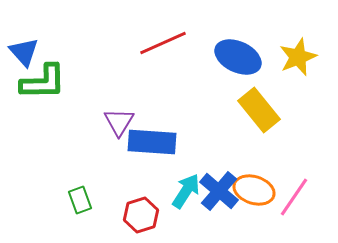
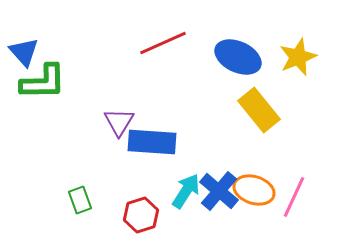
pink line: rotated 9 degrees counterclockwise
